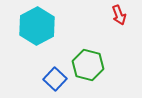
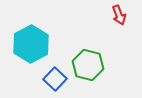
cyan hexagon: moved 6 px left, 18 px down
